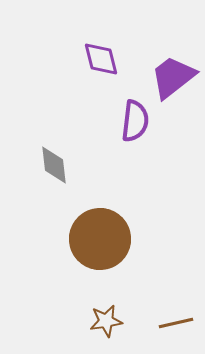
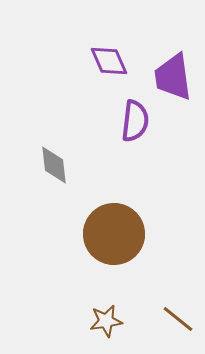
purple diamond: moved 8 px right, 2 px down; rotated 9 degrees counterclockwise
purple trapezoid: rotated 60 degrees counterclockwise
brown circle: moved 14 px right, 5 px up
brown line: moved 2 px right, 4 px up; rotated 52 degrees clockwise
